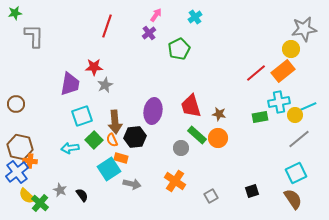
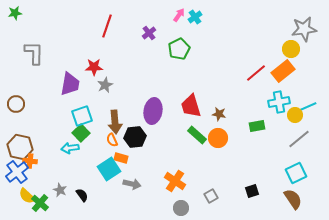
pink arrow at (156, 15): moved 23 px right
gray L-shape at (34, 36): moved 17 px down
green rectangle at (260, 117): moved 3 px left, 9 px down
green square at (94, 140): moved 13 px left, 7 px up
gray circle at (181, 148): moved 60 px down
